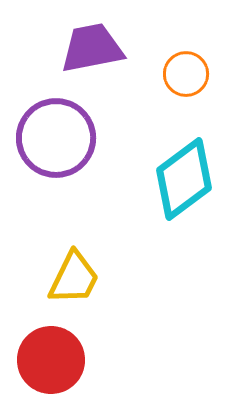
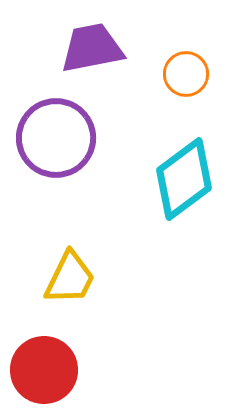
yellow trapezoid: moved 4 px left
red circle: moved 7 px left, 10 px down
